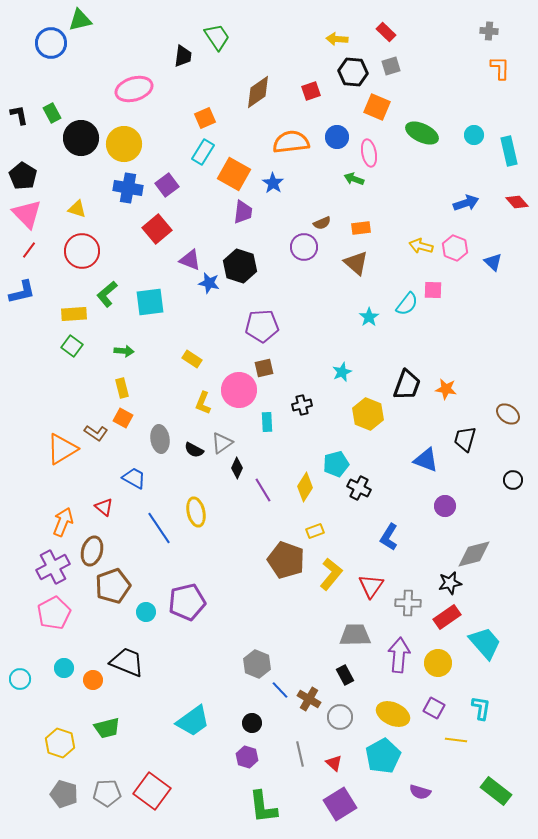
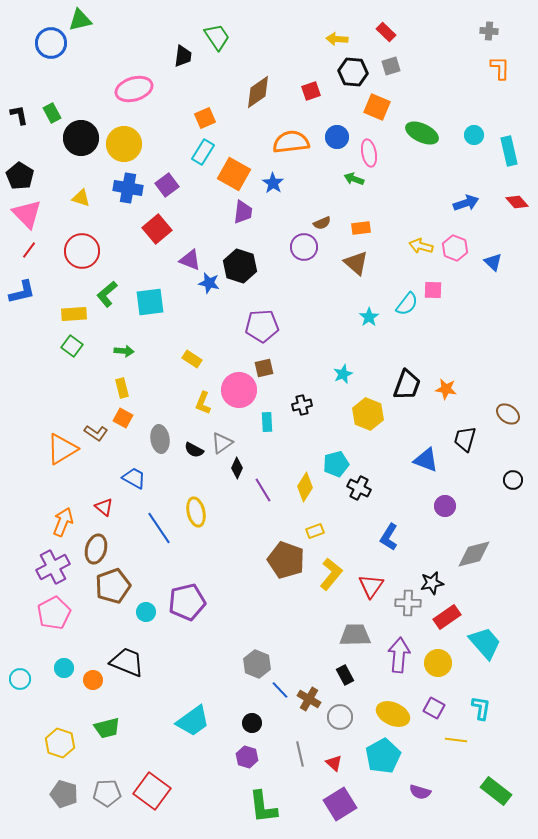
black pentagon at (23, 176): moved 3 px left
yellow triangle at (77, 209): moved 4 px right, 11 px up
cyan star at (342, 372): moved 1 px right, 2 px down
brown ellipse at (92, 551): moved 4 px right, 2 px up
black star at (450, 583): moved 18 px left
